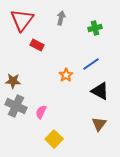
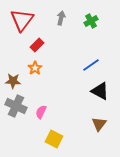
green cross: moved 4 px left, 7 px up; rotated 16 degrees counterclockwise
red rectangle: rotated 72 degrees counterclockwise
blue line: moved 1 px down
orange star: moved 31 px left, 7 px up
yellow square: rotated 18 degrees counterclockwise
